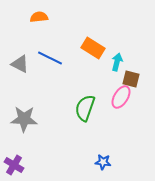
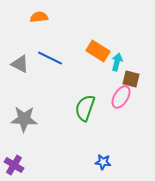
orange rectangle: moved 5 px right, 3 px down
